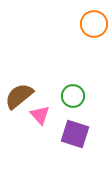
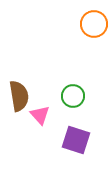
brown semicircle: rotated 120 degrees clockwise
purple square: moved 1 px right, 6 px down
